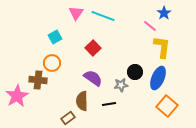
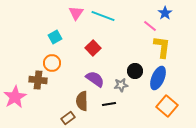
blue star: moved 1 px right
black circle: moved 1 px up
purple semicircle: moved 2 px right, 1 px down
pink star: moved 2 px left, 1 px down
